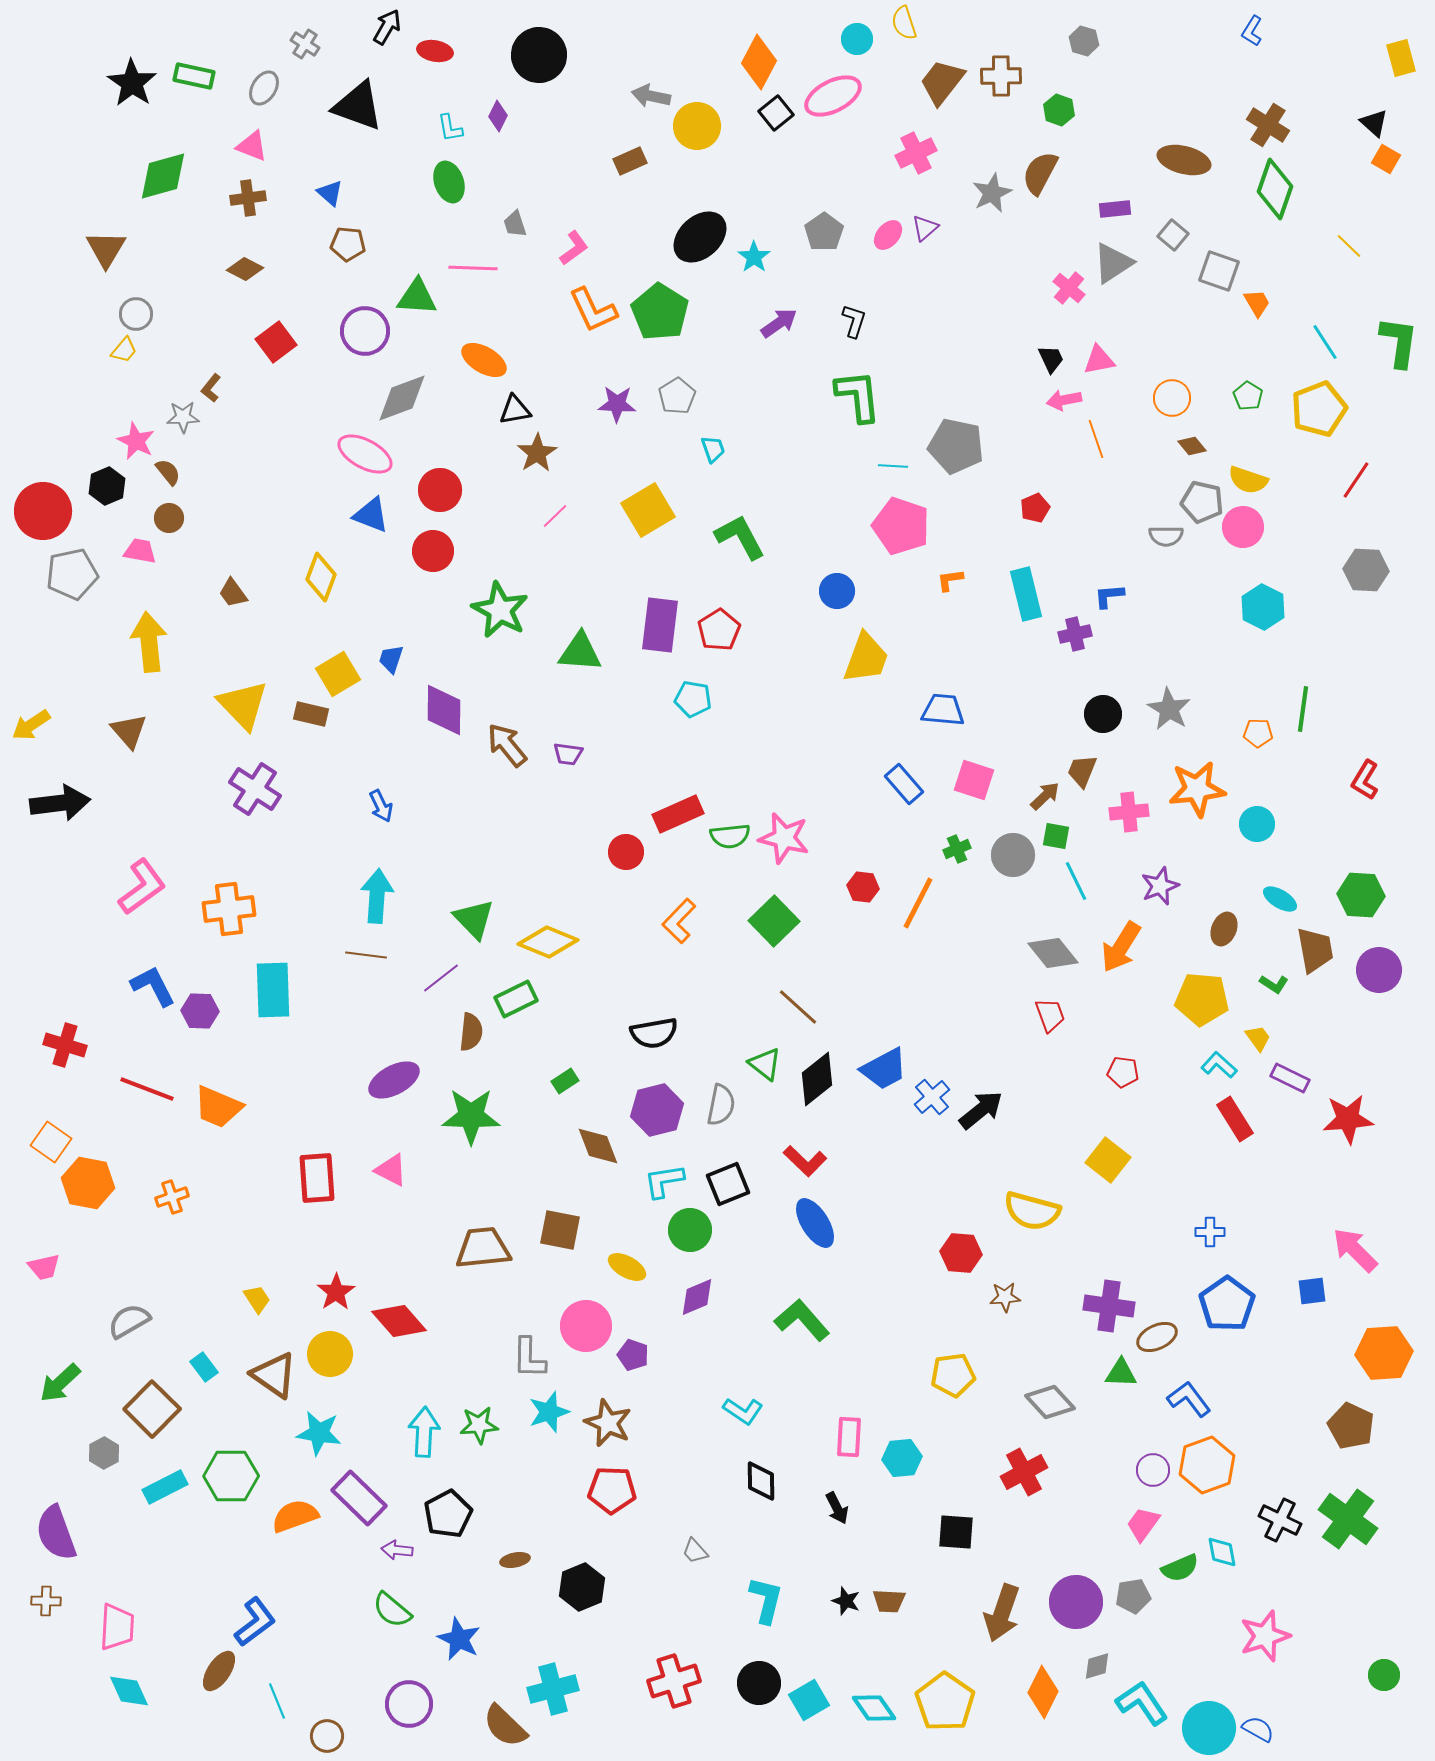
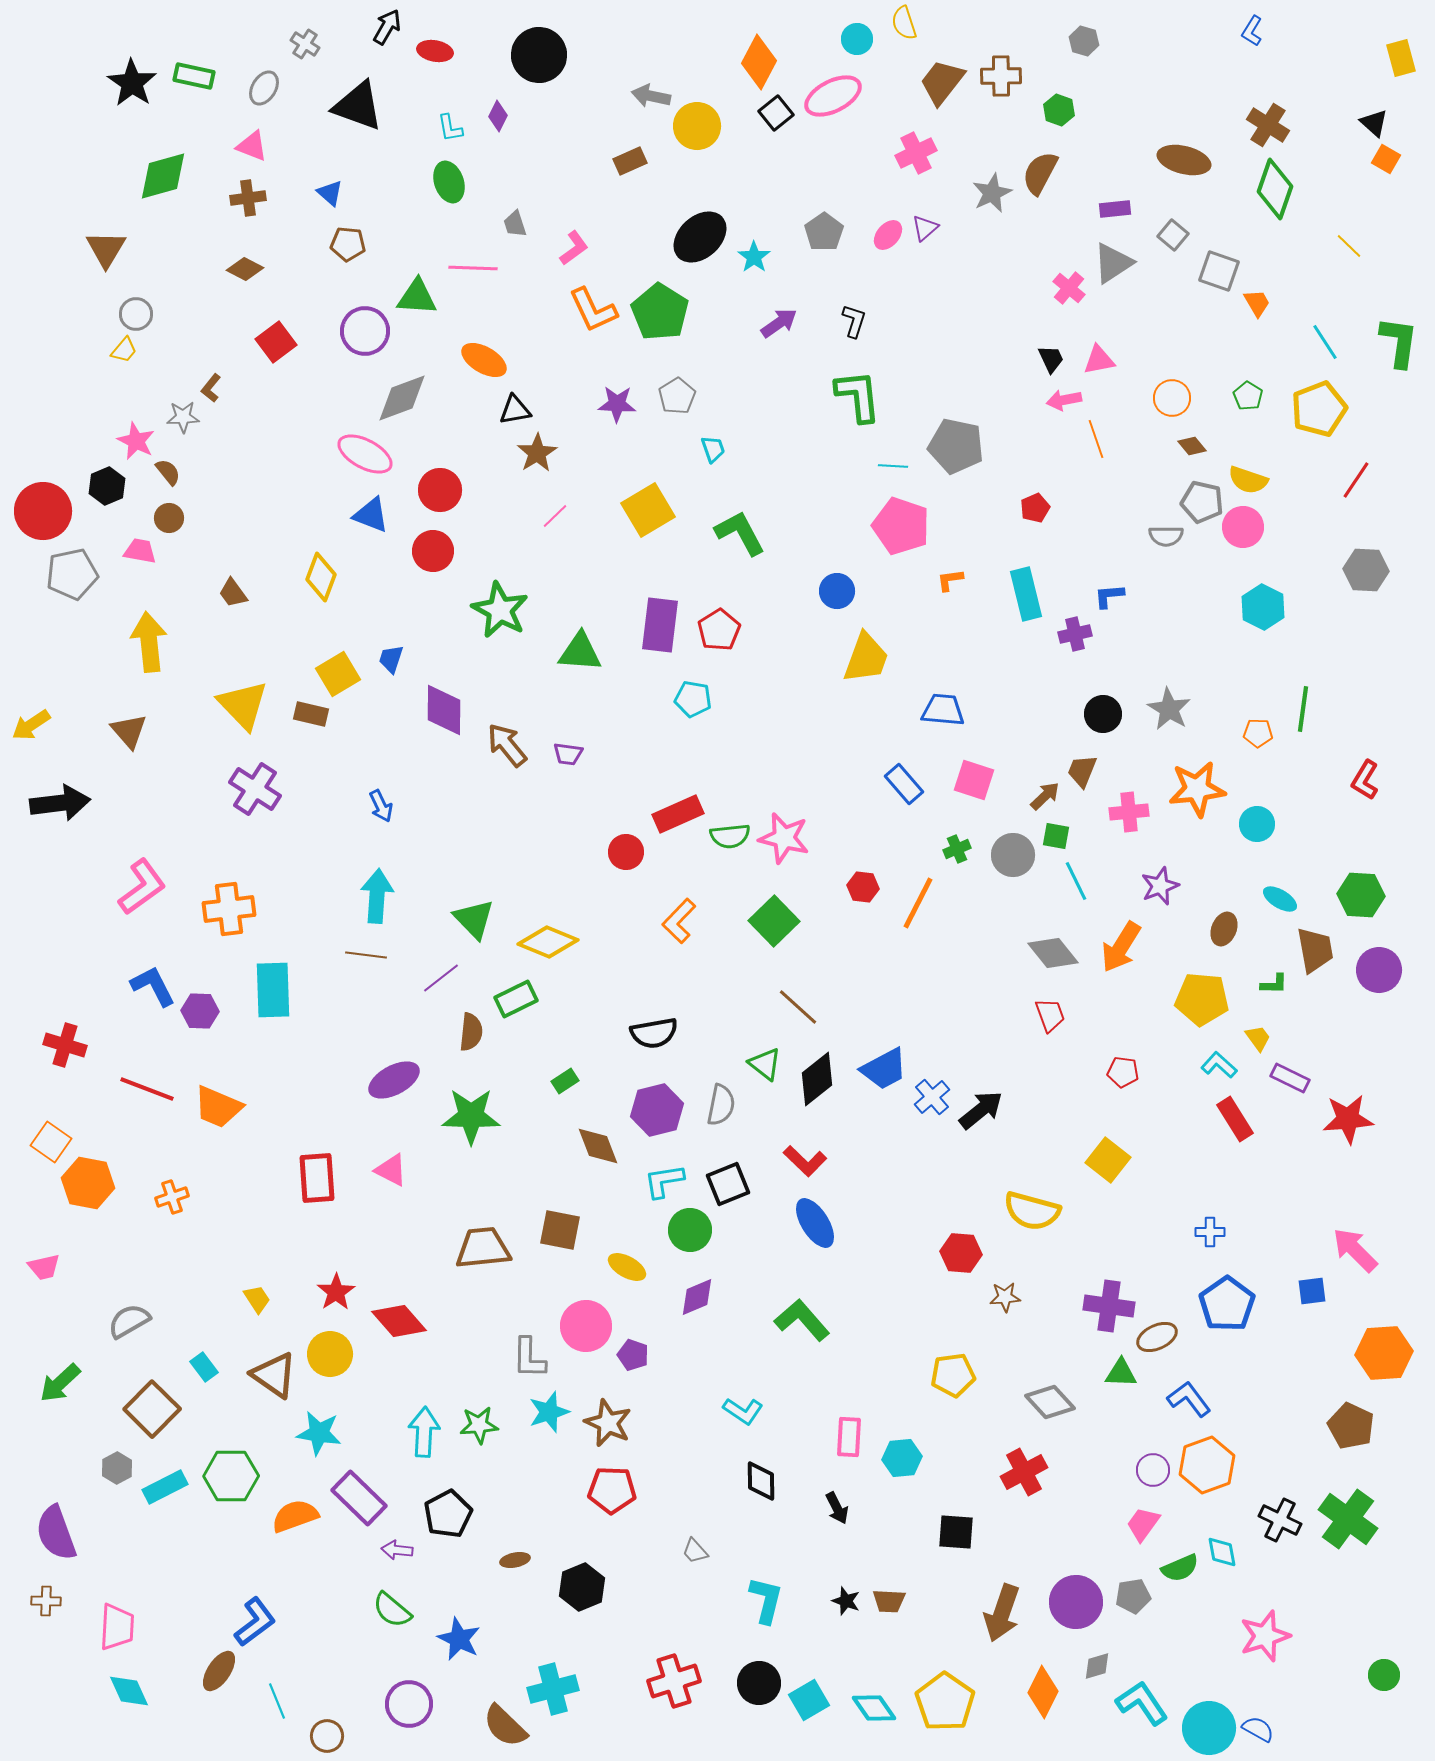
green L-shape at (740, 537): moved 4 px up
green L-shape at (1274, 984): rotated 32 degrees counterclockwise
gray hexagon at (104, 1453): moved 13 px right, 15 px down
